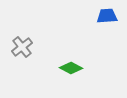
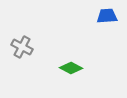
gray cross: rotated 25 degrees counterclockwise
